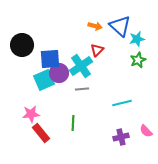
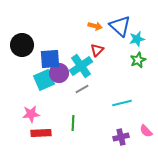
gray line: rotated 24 degrees counterclockwise
red rectangle: rotated 54 degrees counterclockwise
